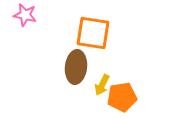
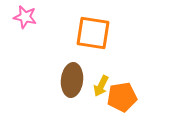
pink star: moved 2 px down
brown ellipse: moved 4 px left, 13 px down
yellow arrow: moved 1 px left, 1 px down
